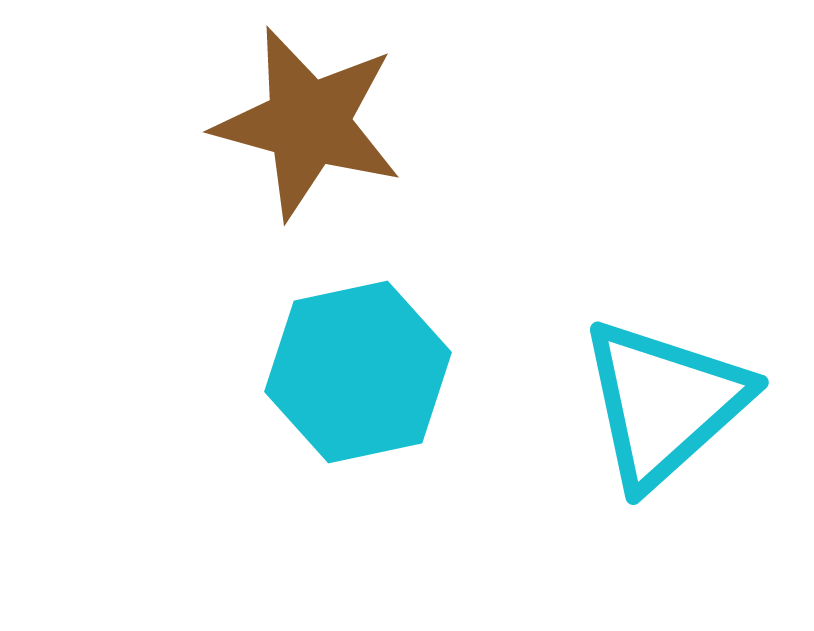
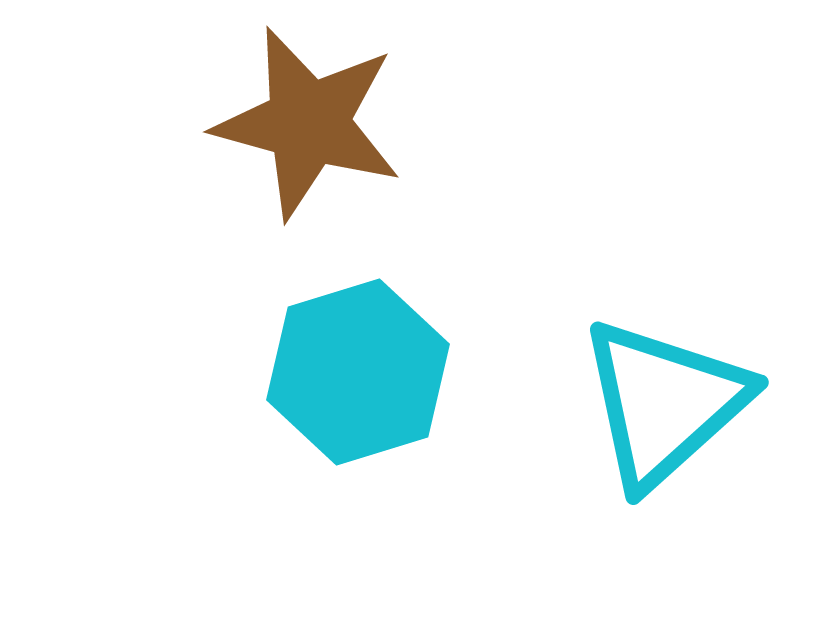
cyan hexagon: rotated 5 degrees counterclockwise
